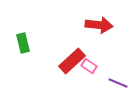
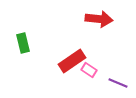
red arrow: moved 6 px up
red rectangle: rotated 8 degrees clockwise
pink rectangle: moved 4 px down
